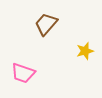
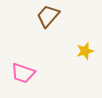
brown trapezoid: moved 2 px right, 8 px up
